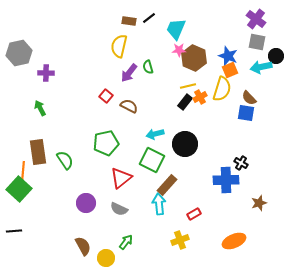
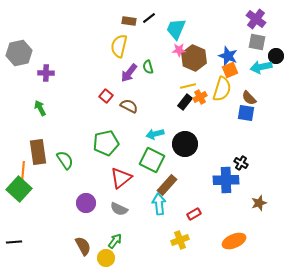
black line at (14, 231): moved 11 px down
green arrow at (126, 242): moved 11 px left, 1 px up
